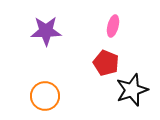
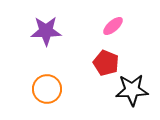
pink ellipse: rotated 35 degrees clockwise
black star: rotated 16 degrees clockwise
orange circle: moved 2 px right, 7 px up
